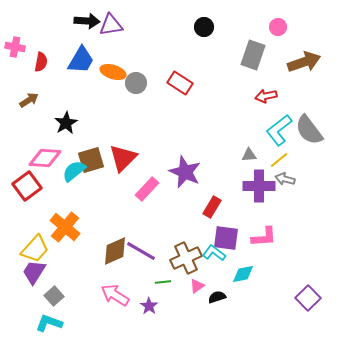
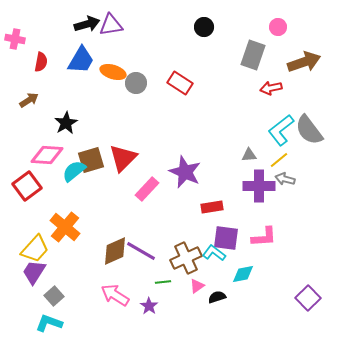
black arrow at (87, 21): moved 3 px down; rotated 20 degrees counterclockwise
pink cross at (15, 47): moved 8 px up
red arrow at (266, 96): moved 5 px right, 8 px up
cyan L-shape at (279, 130): moved 2 px right
pink diamond at (45, 158): moved 2 px right, 3 px up
red rectangle at (212, 207): rotated 50 degrees clockwise
